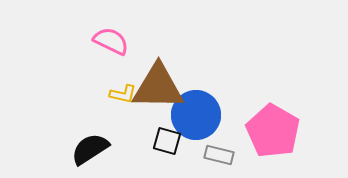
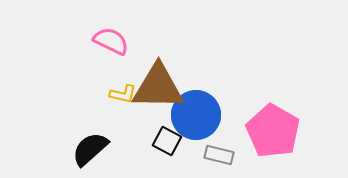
black square: rotated 12 degrees clockwise
black semicircle: rotated 9 degrees counterclockwise
